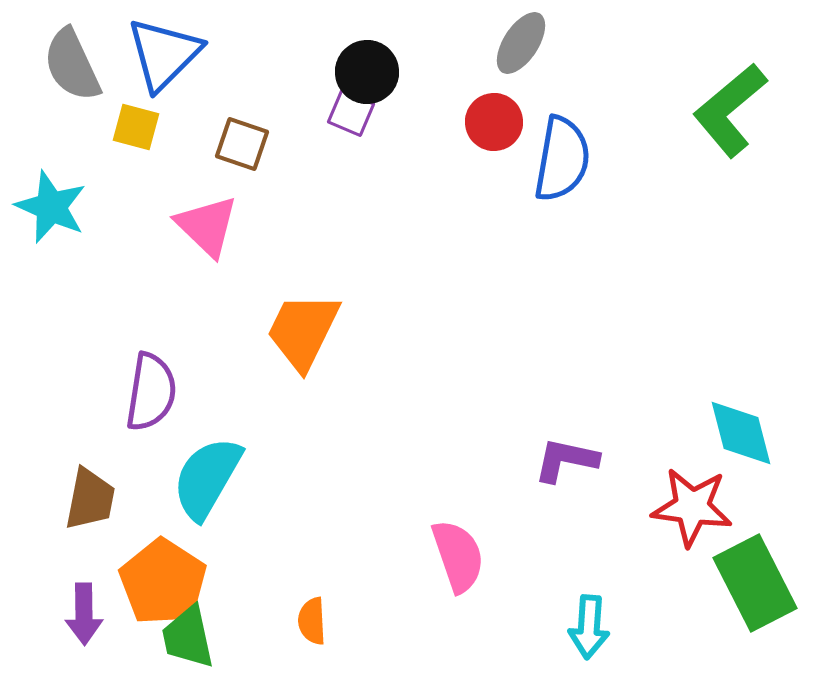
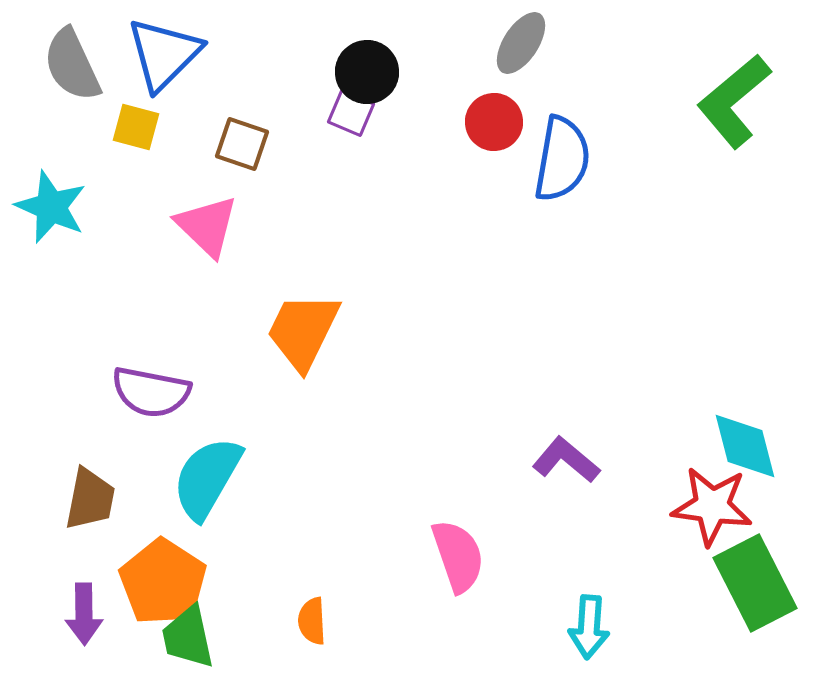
green L-shape: moved 4 px right, 9 px up
purple semicircle: rotated 92 degrees clockwise
cyan diamond: moved 4 px right, 13 px down
purple L-shape: rotated 28 degrees clockwise
red star: moved 20 px right, 1 px up
